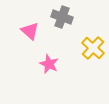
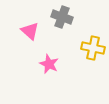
yellow cross: rotated 30 degrees counterclockwise
